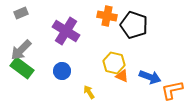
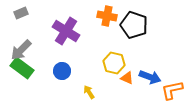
orange triangle: moved 5 px right, 2 px down
